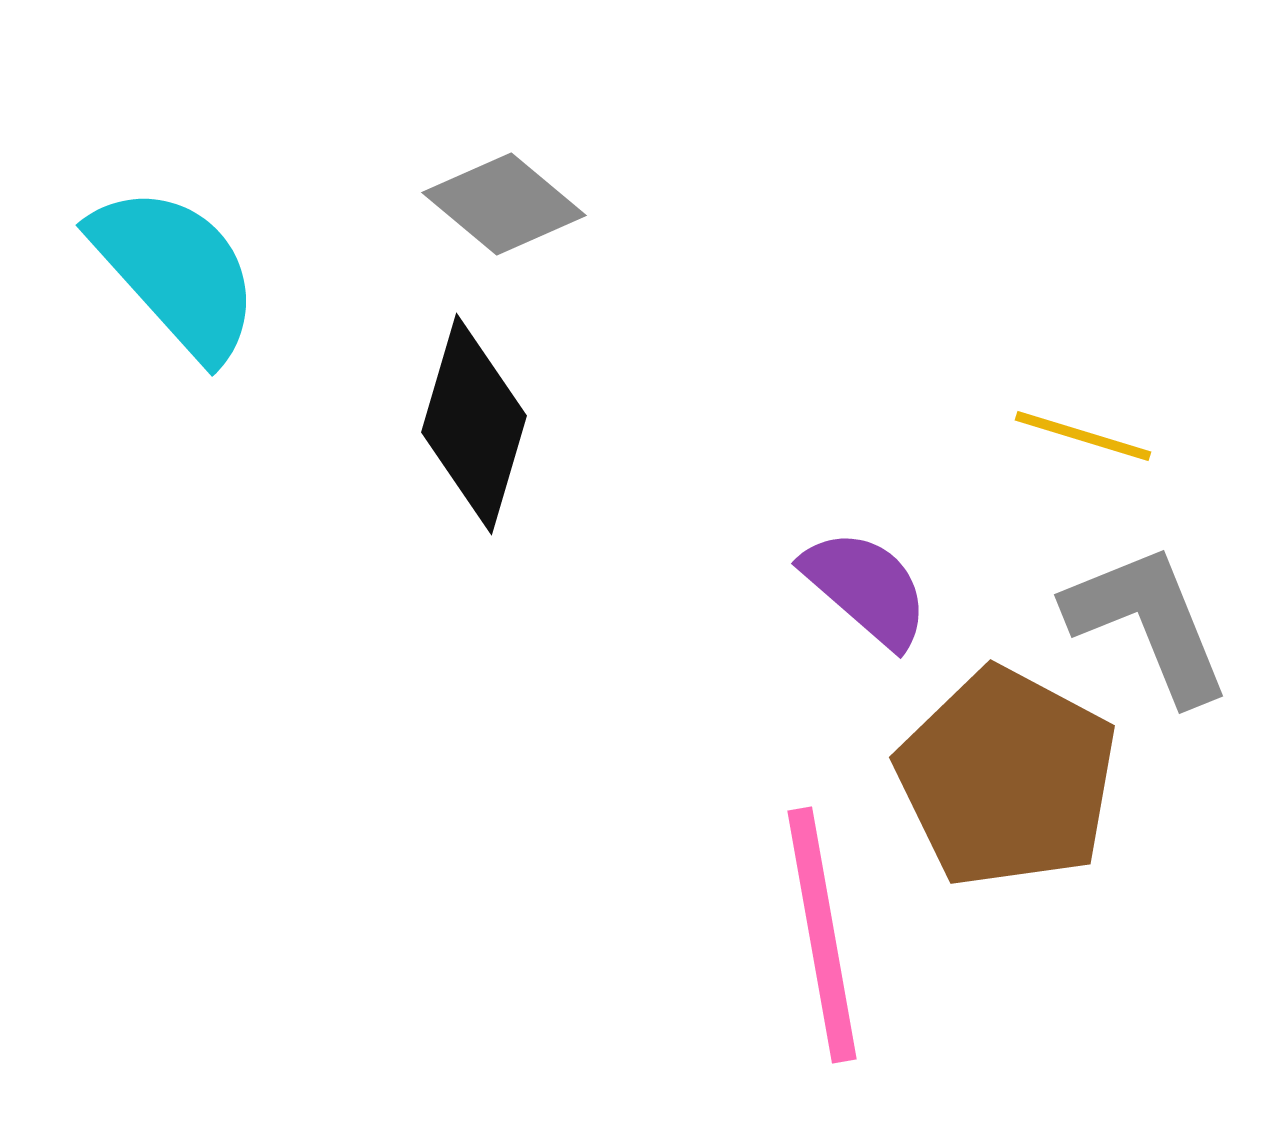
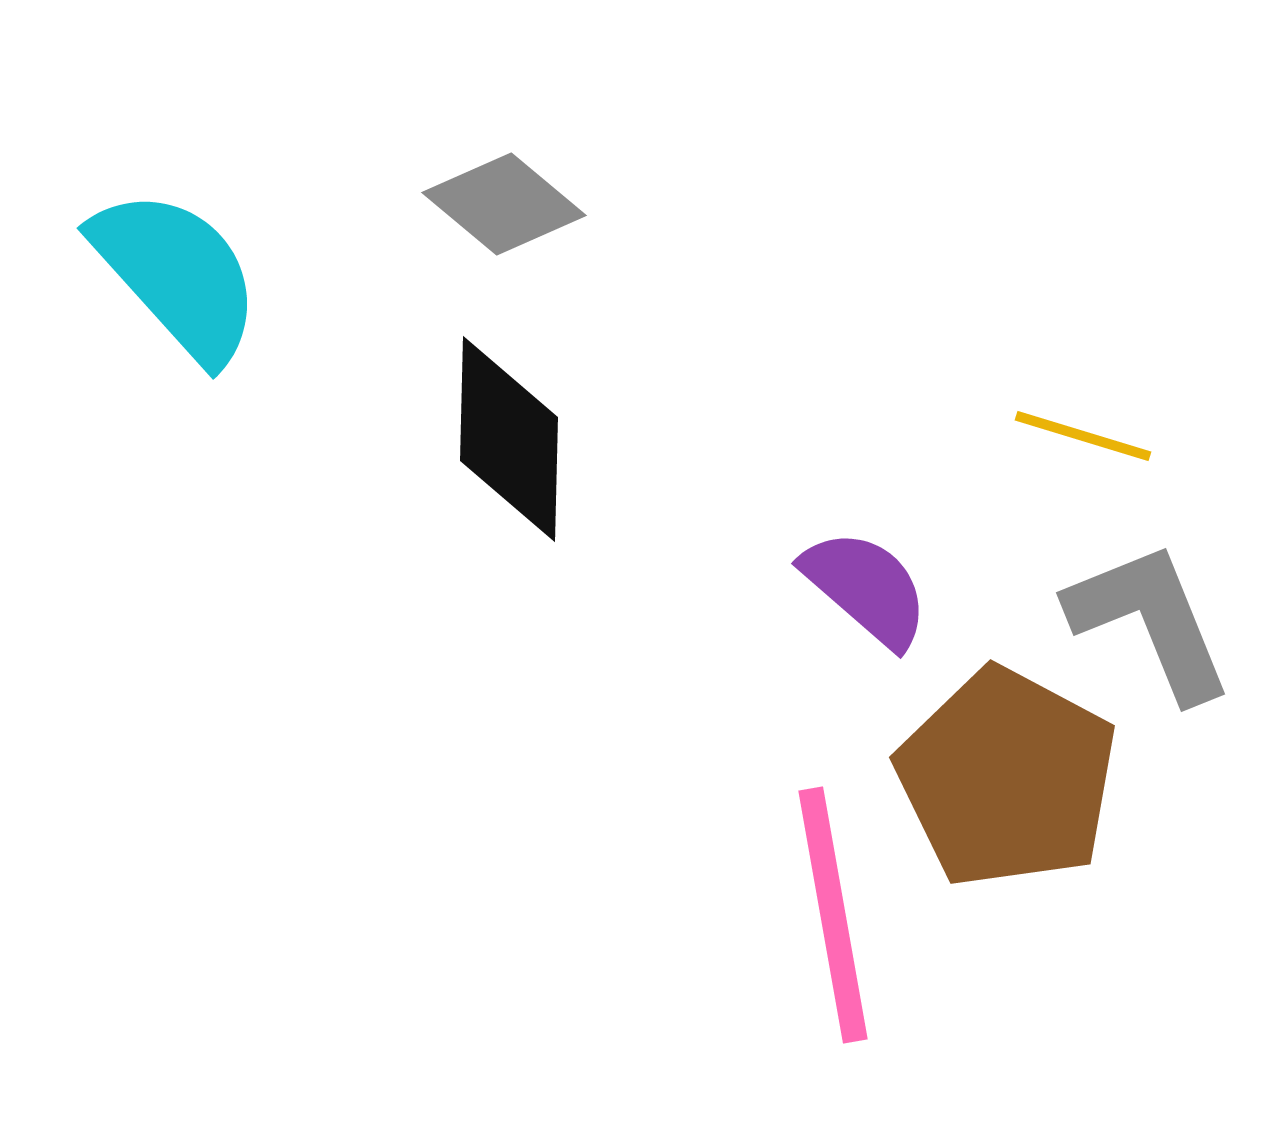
cyan semicircle: moved 1 px right, 3 px down
black diamond: moved 35 px right, 15 px down; rotated 15 degrees counterclockwise
gray L-shape: moved 2 px right, 2 px up
pink line: moved 11 px right, 20 px up
